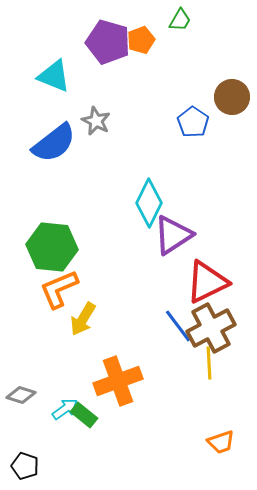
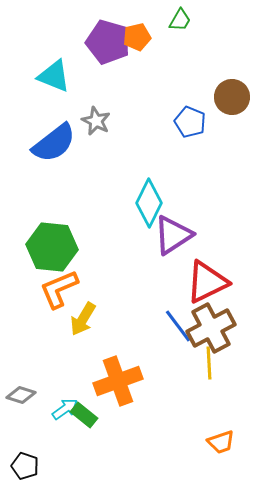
orange pentagon: moved 4 px left, 3 px up; rotated 8 degrees clockwise
blue pentagon: moved 3 px left; rotated 12 degrees counterclockwise
